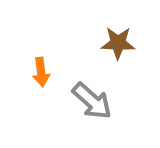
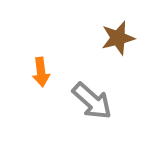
brown star: moved 5 px up; rotated 16 degrees counterclockwise
